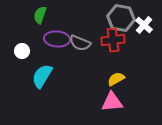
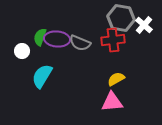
green semicircle: moved 22 px down
